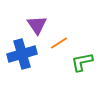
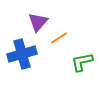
purple triangle: moved 1 px right, 3 px up; rotated 15 degrees clockwise
orange line: moved 5 px up
